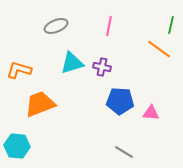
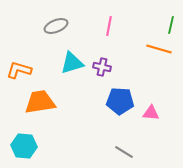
orange line: rotated 20 degrees counterclockwise
orange trapezoid: moved 2 px up; rotated 12 degrees clockwise
cyan hexagon: moved 7 px right
